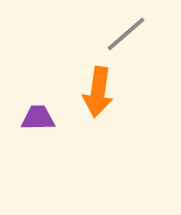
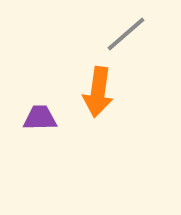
purple trapezoid: moved 2 px right
